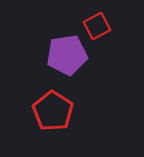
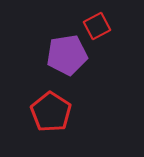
red pentagon: moved 2 px left, 1 px down
